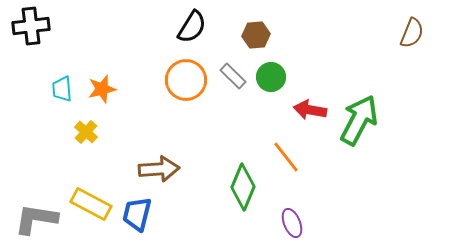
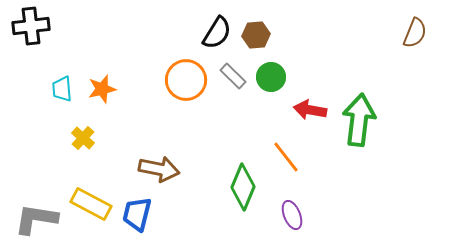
black semicircle: moved 25 px right, 6 px down
brown semicircle: moved 3 px right
green arrow: rotated 21 degrees counterclockwise
yellow cross: moved 3 px left, 6 px down
brown arrow: rotated 15 degrees clockwise
purple ellipse: moved 8 px up
